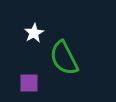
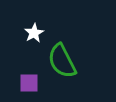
green semicircle: moved 2 px left, 3 px down
